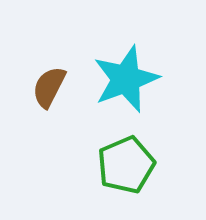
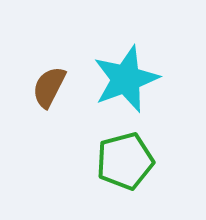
green pentagon: moved 1 px left, 4 px up; rotated 8 degrees clockwise
